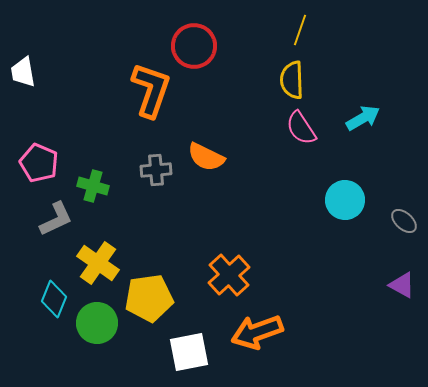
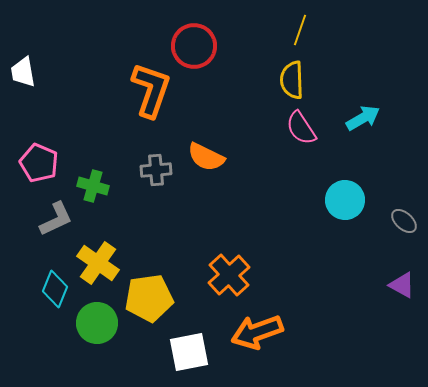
cyan diamond: moved 1 px right, 10 px up
